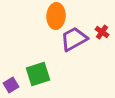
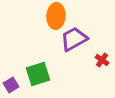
red cross: moved 28 px down
